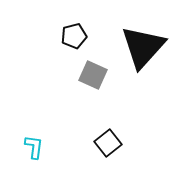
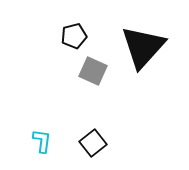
gray square: moved 4 px up
black square: moved 15 px left
cyan L-shape: moved 8 px right, 6 px up
